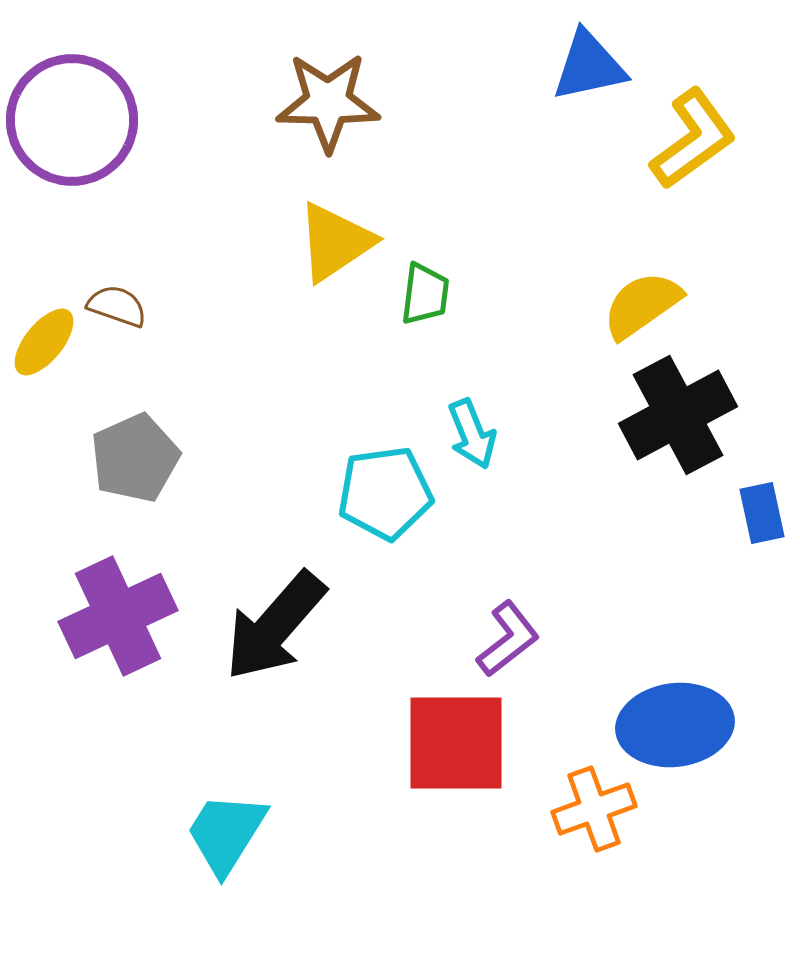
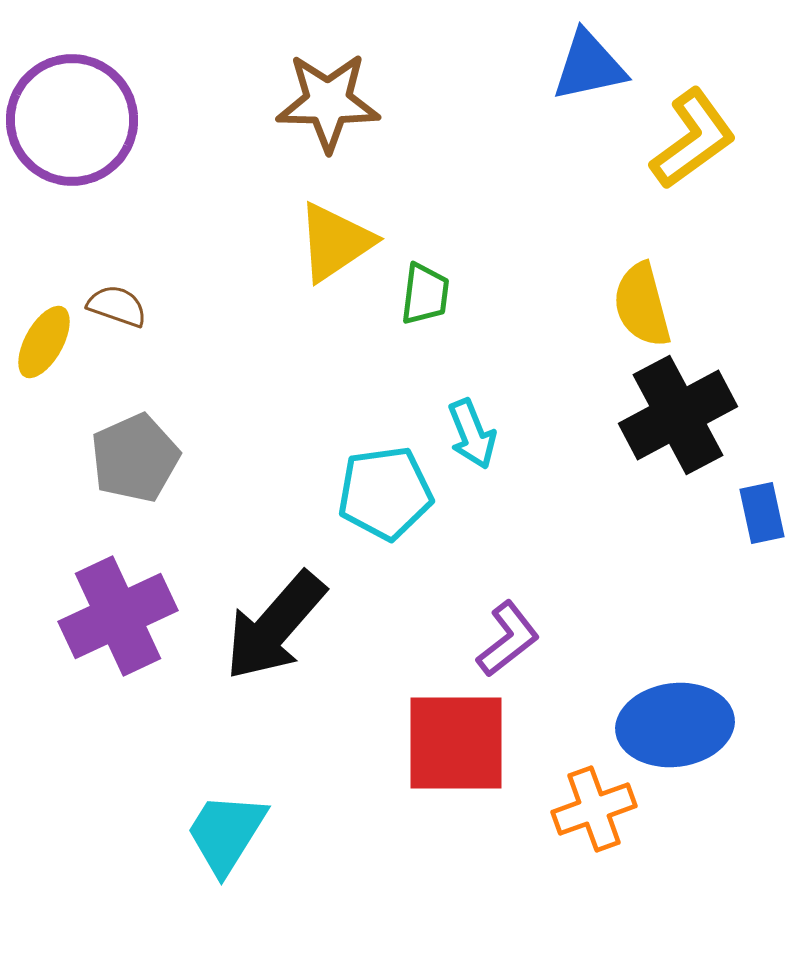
yellow semicircle: rotated 70 degrees counterclockwise
yellow ellipse: rotated 10 degrees counterclockwise
